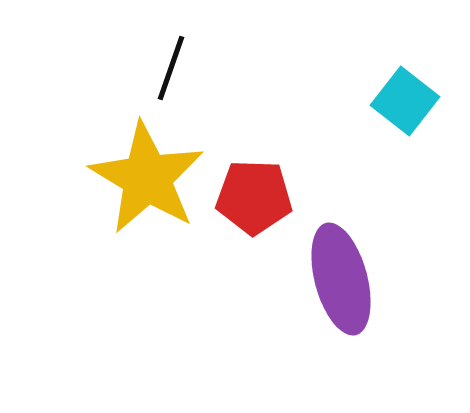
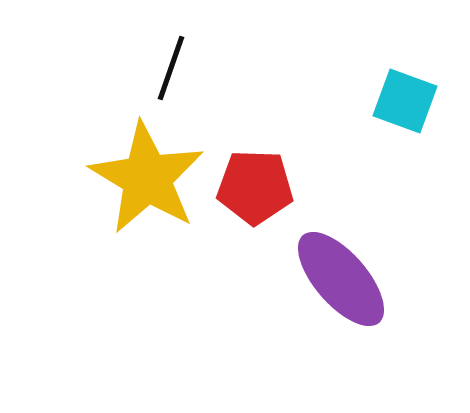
cyan square: rotated 18 degrees counterclockwise
red pentagon: moved 1 px right, 10 px up
purple ellipse: rotated 26 degrees counterclockwise
